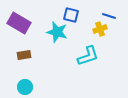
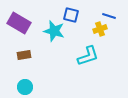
cyan star: moved 3 px left, 1 px up
